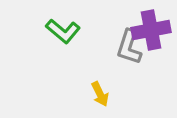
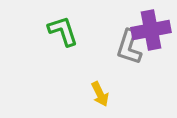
green L-shape: rotated 148 degrees counterclockwise
